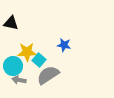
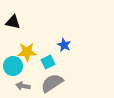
black triangle: moved 2 px right, 1 px up
blue star: rotated 16 degrees clockwise
cyan square: moved 9 px right, 2 px down; rotated 24 degrees clockwise
gray semicircle: moved 4 px right, 8 px down
gray arrow: moved 4 px right, 6 px down
